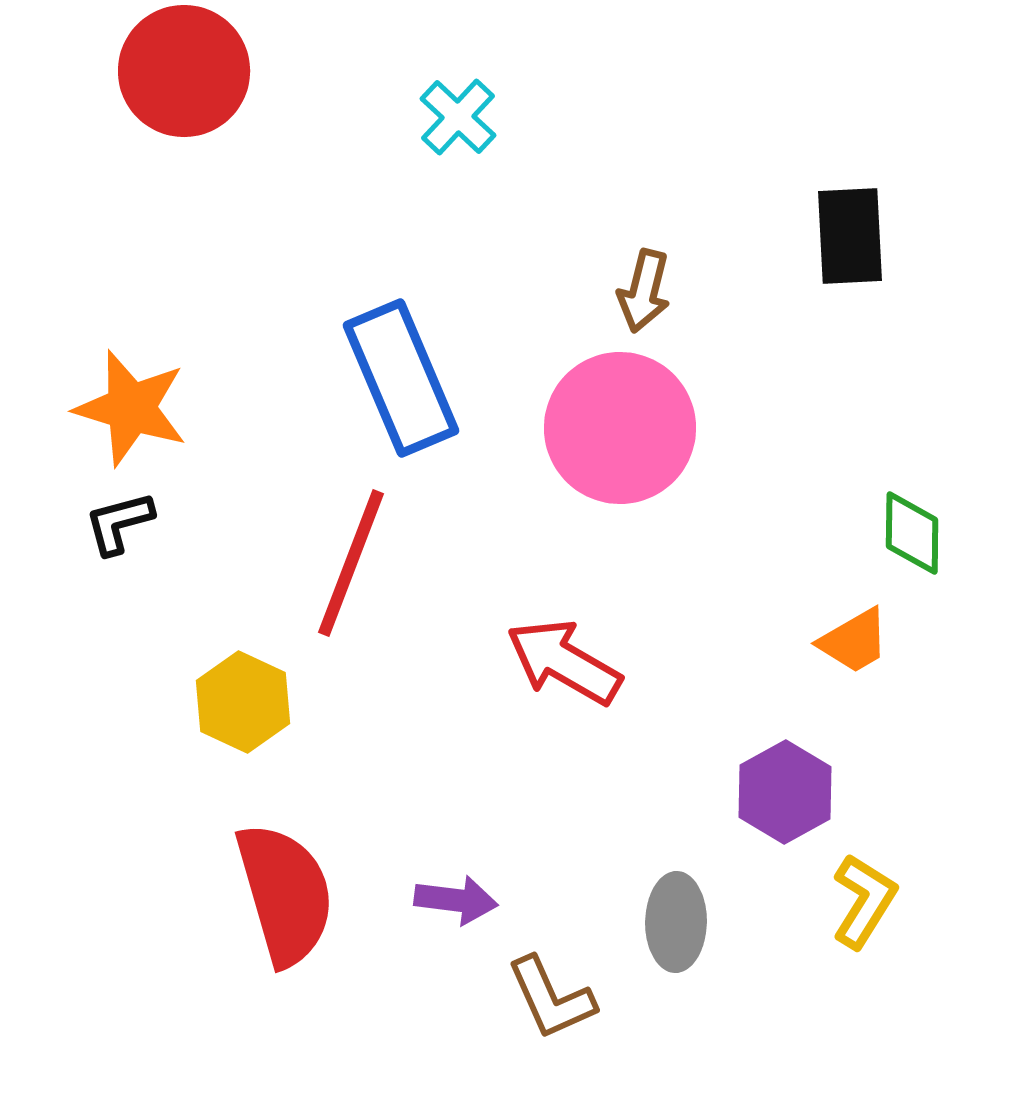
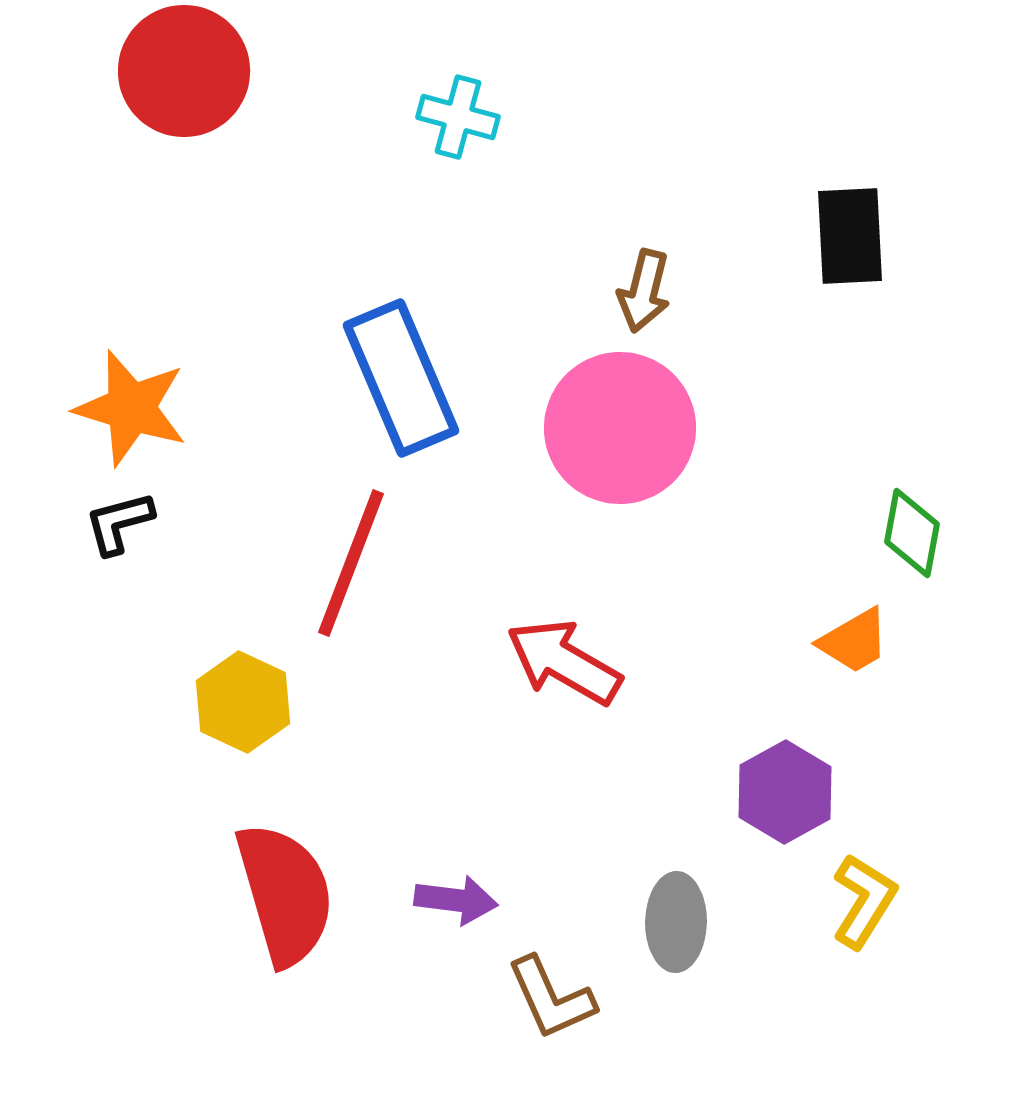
cyan cross: rotated 28 degrees counterclockwise
green diamond: rotated 10 degrees clockwise
